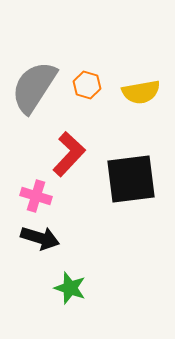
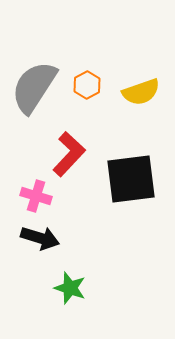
orange hexagon: rotated 16 degrees clockwise
yellow semicircle: rotated 9 degrees counterclockwise
